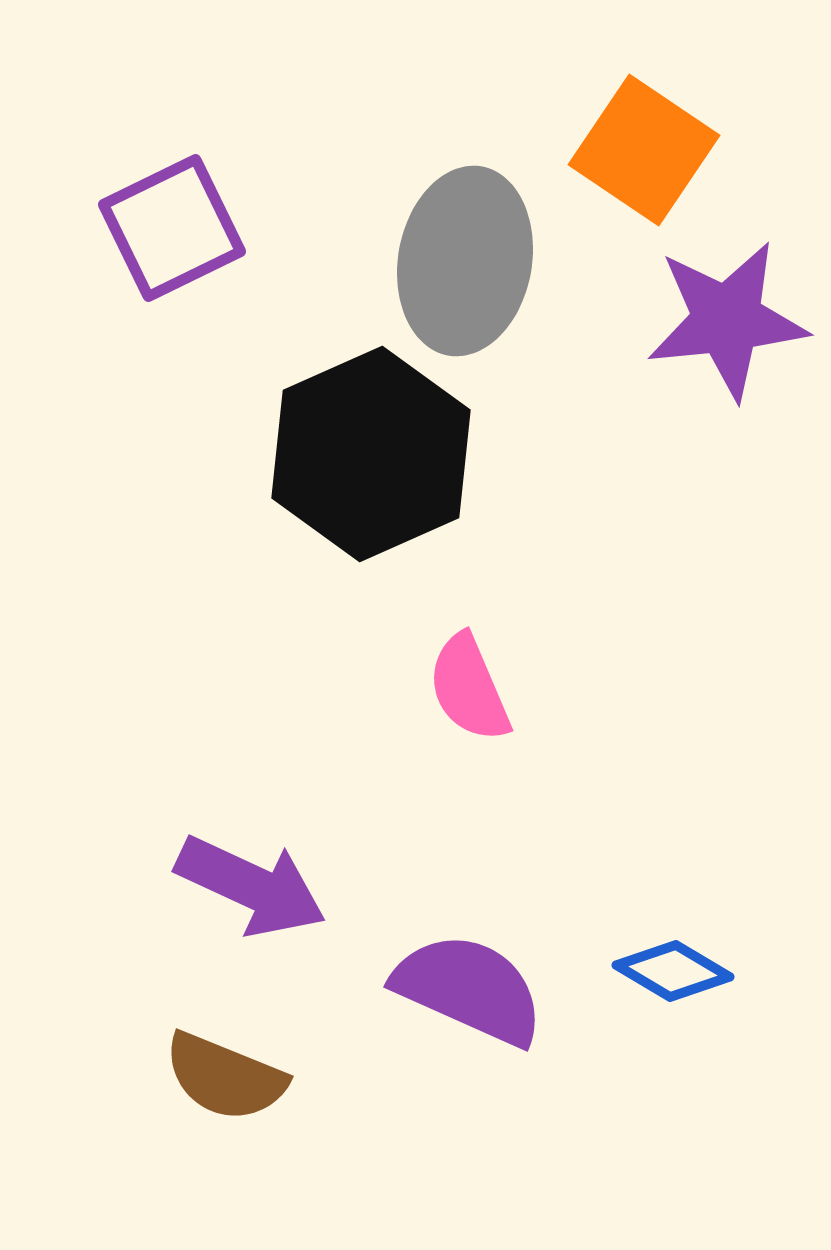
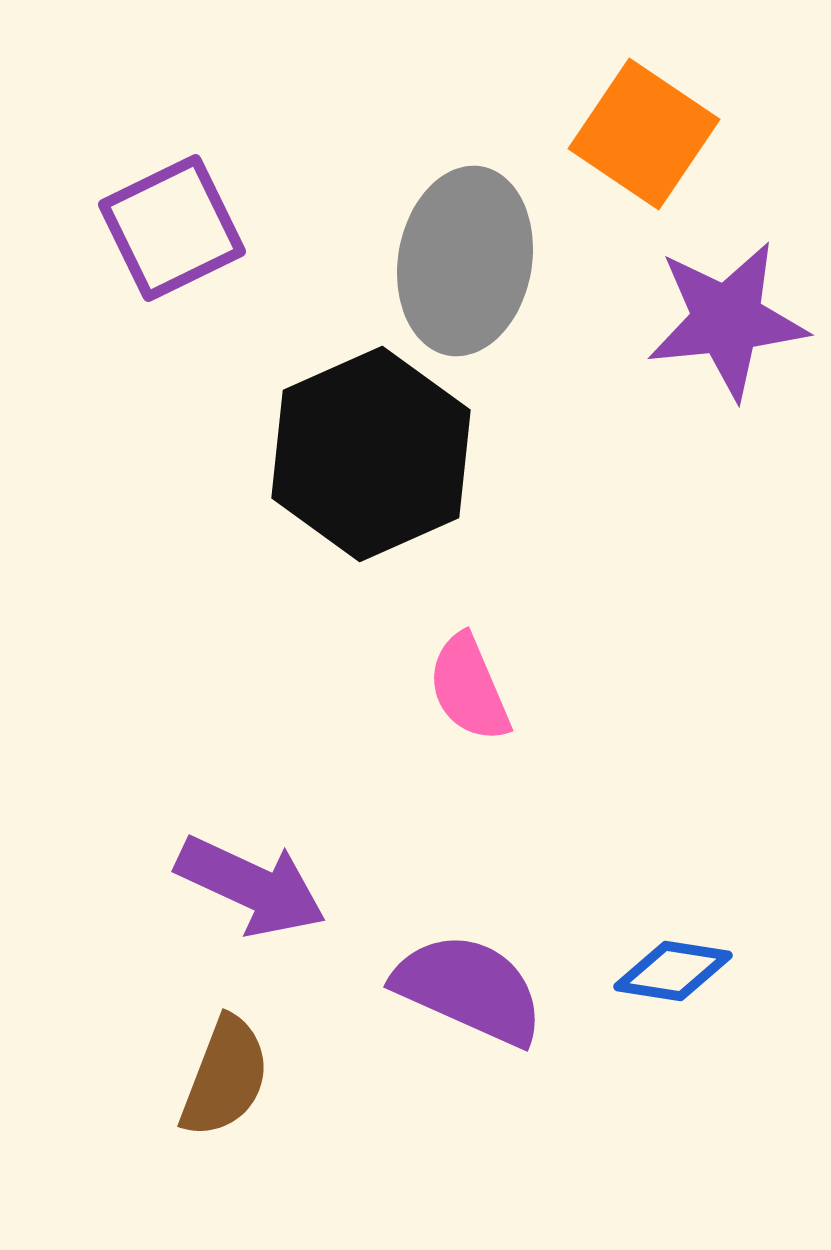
orange square: moved 16 px up
blue diamond: rotated 22 degrees counterclockwise
brown semicircle: rotated 91 degrees counterclockwise
